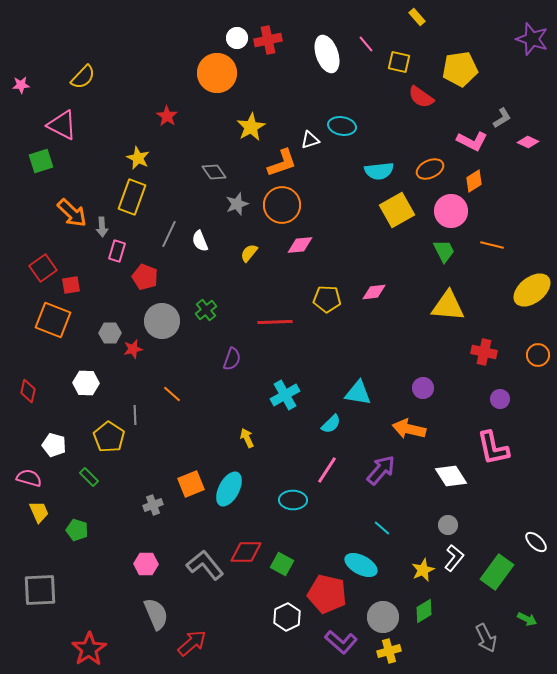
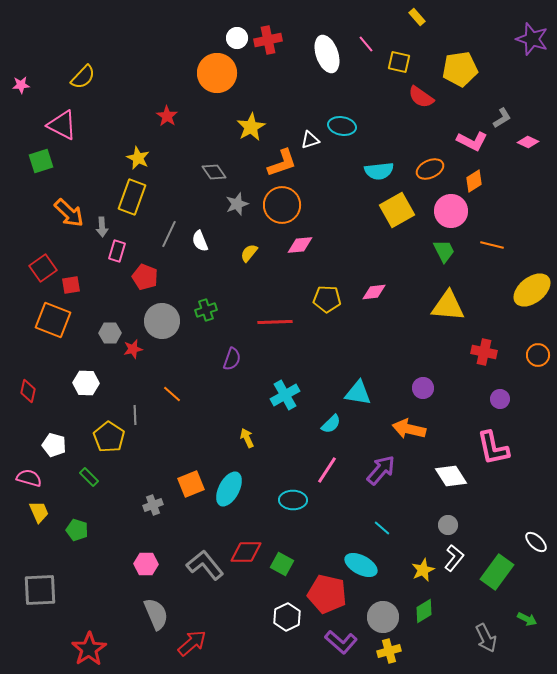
orange arrow at (72, 213): moved 3 px left
green cross at (206, 310): rotated 20 degrees clockwise
